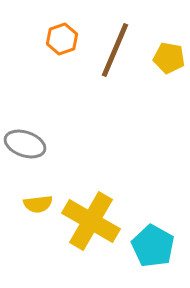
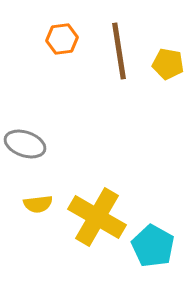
orange hexagon: rotated 12 degrees clockwise
brown line: moved 4 px right, 1 px down; rotated 32 degrees counterclockwise
yellow pentagon: moved 1 px left, 6 px down
yellow cross: moved 6 px right, 4 px up
